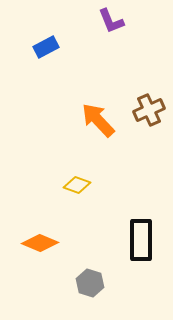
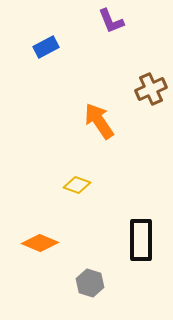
brown cross: moved 2 px right, 21 px up
orange arrow: moved 1 px right, 1 px down; rotated 9 degrees clockwise
